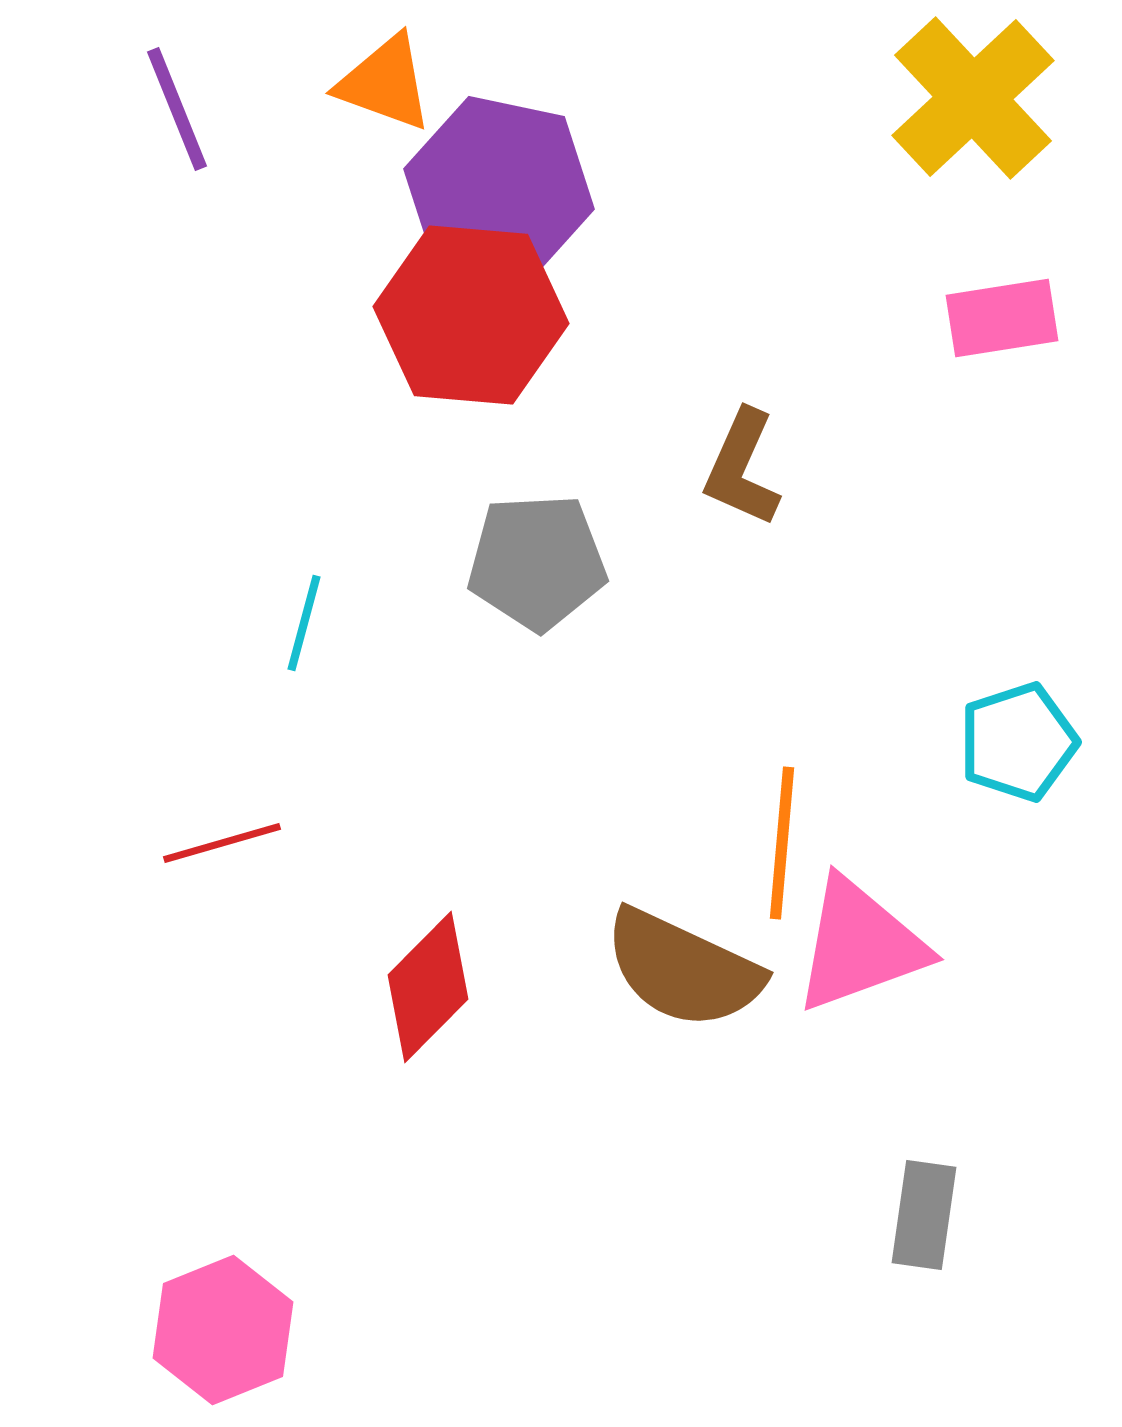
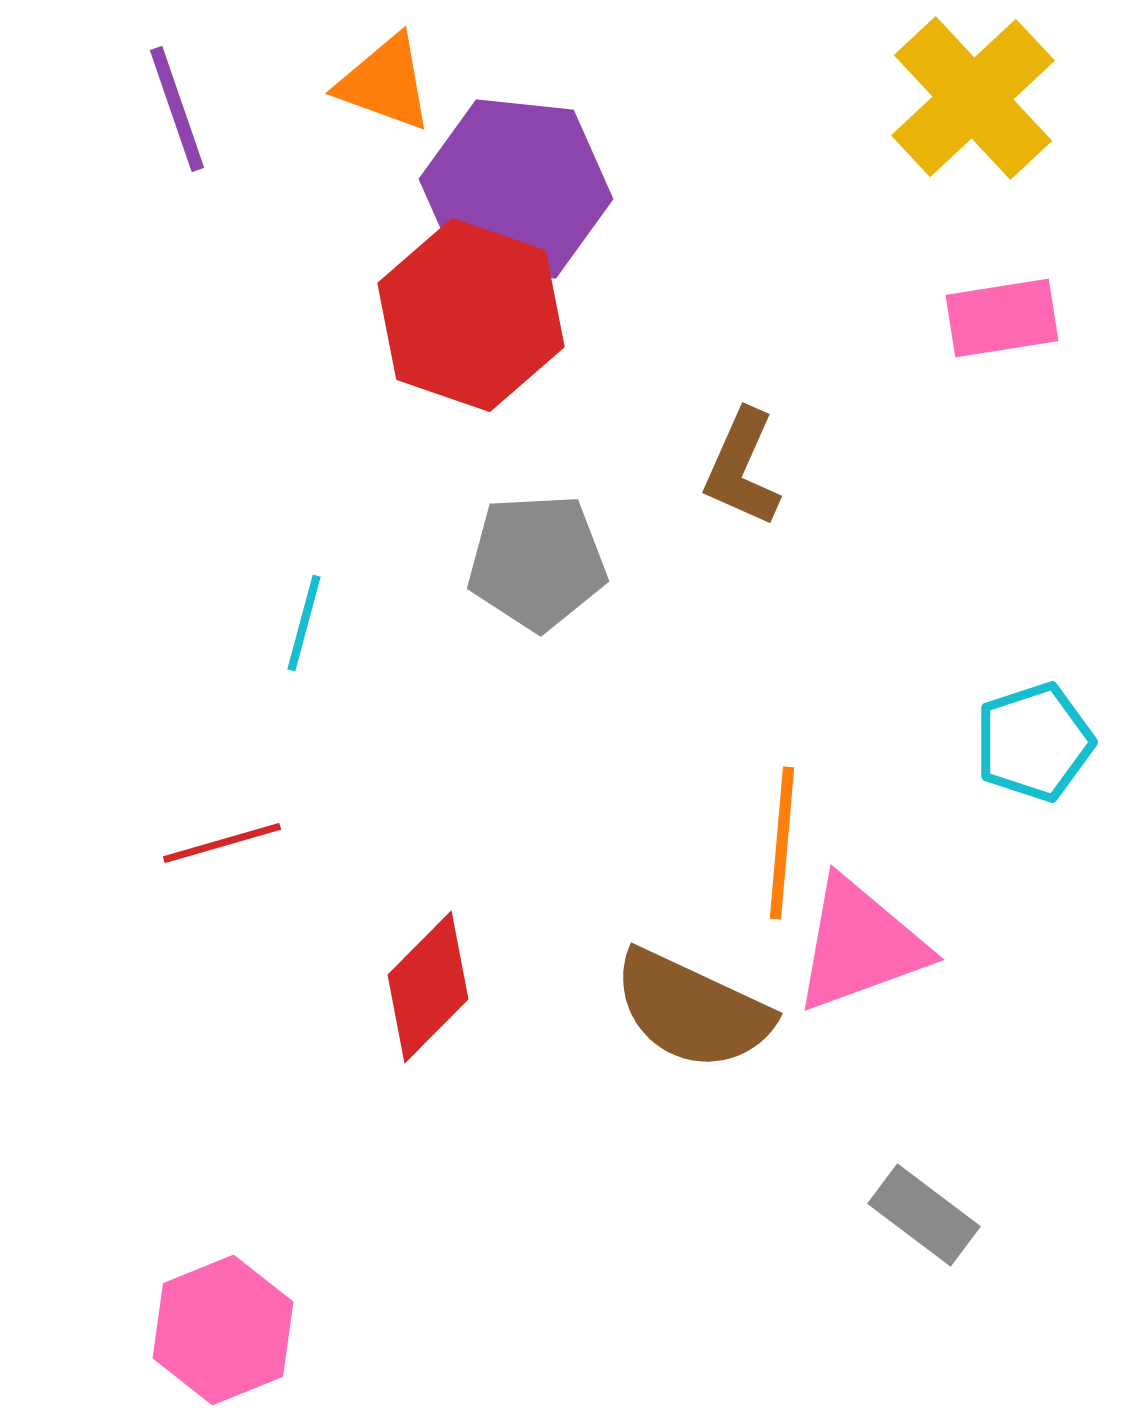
purple line: rotated 3 degrees clockwise
purple hexagon: moved 17 px right; rotated 6 degrees counterclockwise
red hexagon: rotated 14 degrees clockwise
cyan pentagon: moved 16 px right
brown semicircle: moved 9 px right, 41 px down
gray rectangle: rotated 61 degrees counterclockwise
